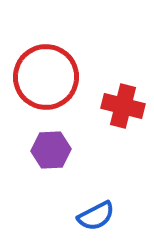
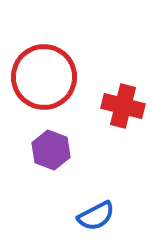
red circle: moved 2 px left
purple hexagon: rotated 24 degrees clockwise
